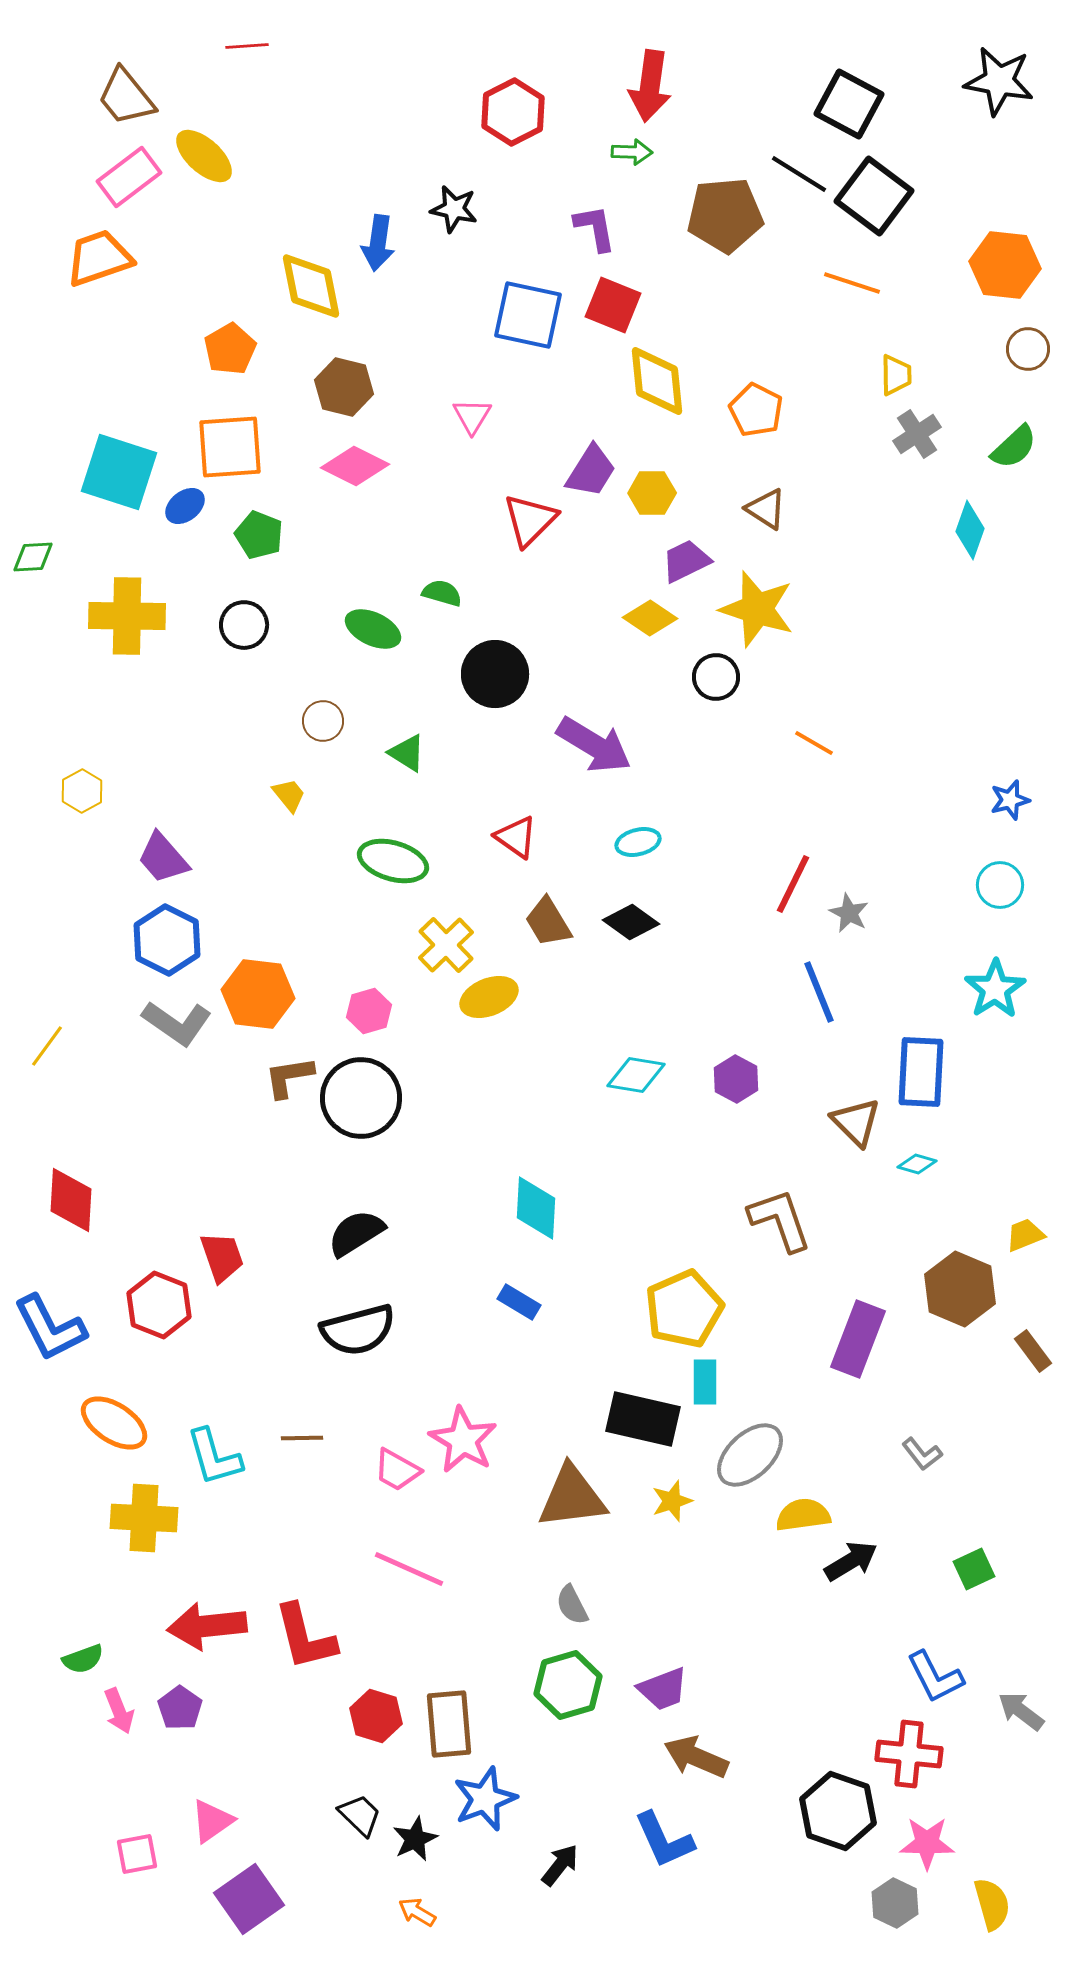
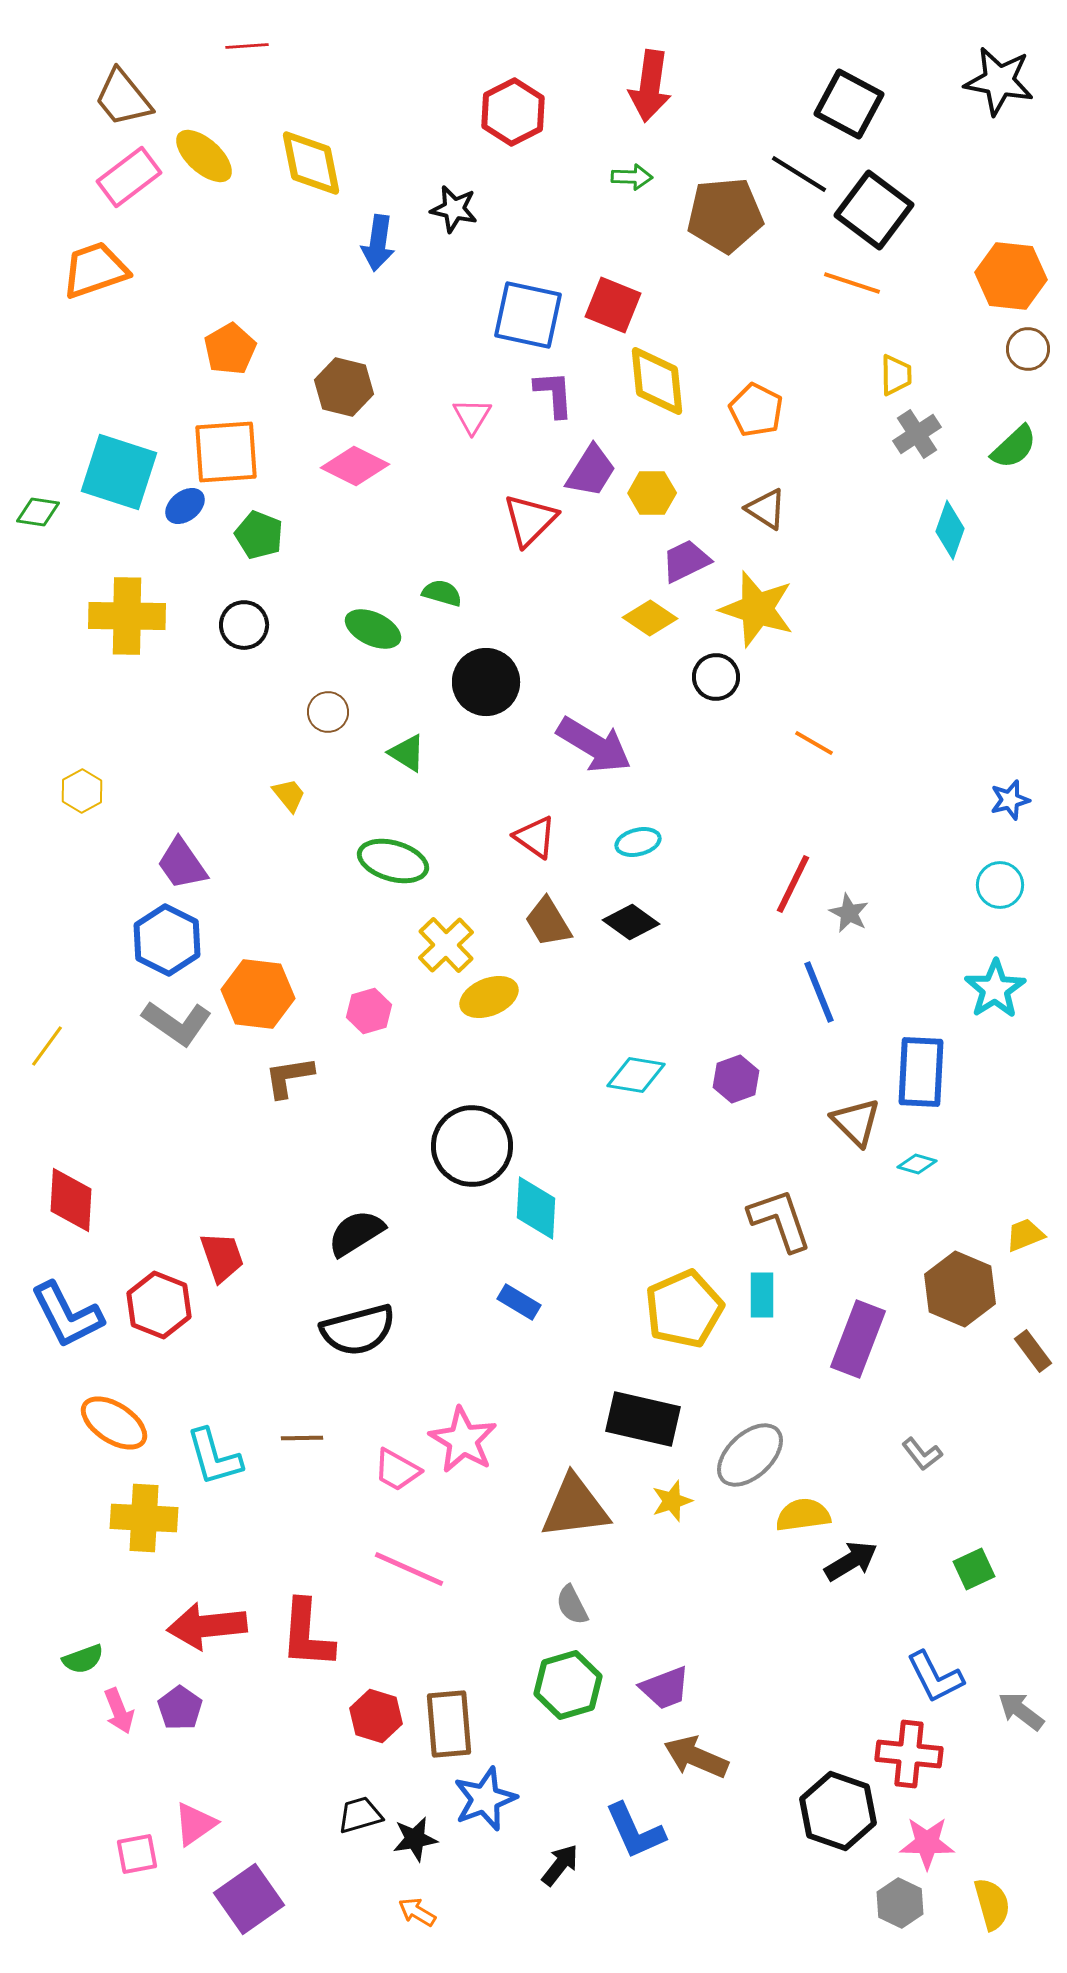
brown trapezoid at (126, 97): moved 3 px left, 1 px down
green arrow at (632, 152): moved 25 px down
black square at (874, 196): moved 14 px down
purple L-shape at (595, 228): moved 41 px left, 166 px down; rotated 6 degrees clockwise
orange trapezoid at (99, 258): moved 4 px left, 12 px down
orange hexagon at (1005, 265): moved 6 px right, 11 px down
yellow diamond at (311, 286): moved 123 px up
orange square at (230, 447): moved 4 px left, 5 px down
cyan diamond at (970, 530): moved 20 px left
green diamond at (33, 557): moved 5 px right, 45 px up; rotated 12 degrees clockwise
black circle at (495, 674): moved 9 px left, 8 px down
brown circle at (323, 721): moved 5 px right, 9 px up
red triangle at (516, 837): moved 19 px right
purple trapezoid at (163, 858): moved 19 px right, 6 px down; rotated 6 degrees clockwise
purple hexagon at (736, 1079): rotated 12 degrees clockwise
black circle at (361, 1098): moved 111 px right, 48 px down
blue L-shape at (50, 1328): moved 17 px right, 13 px up
cyan rectangle at (705, 1382): moved 57 px right, 87 px up
brown triangle at (572, 1497): moved 3 px right, 10 px down
red L-shape at (305, 1637): moved 2 px right, 3 px up; rotated 18 degrees clockwise
purple trapezoid at (663, 1689): moved 2 px right, 1 px up
black trapezoid at (360, 1815): rotated 60 degrees counterclockwise
pink triangle at (212, 1821): moved 17 px left, 3 px down
black star at (415, 1839): rotated 15 degrees clockwise
blue L-shape at (664, 1840): moved 29 px left, 9 px up
gray hexagon at (895, 1903): moved 5 px right
